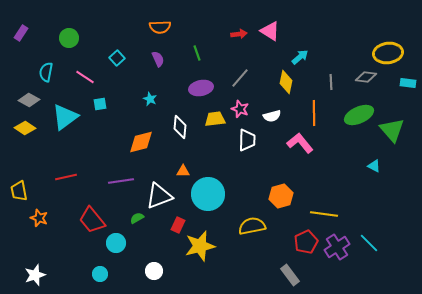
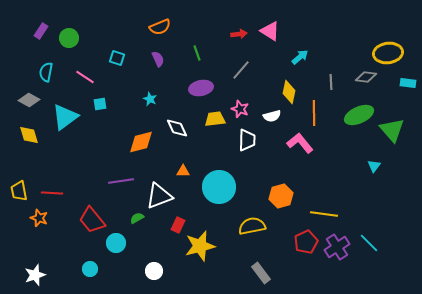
orange semicircle at (160, 27): rotated 20 degrees counterclockwise
purple rectangle at (21, 33): moved 20 px right, 2 px up
cyan square at (117, 58): rotated 28 degrees counterclockwise
gray line at (240, 78): moved 1 px right, 8 px up
yellow diamond at (286, 82): moved 3 px right, 10 px down
white diamond at (180, 127): moved 3 px left, 1 px down; rotated 30 degrees counterclockwise
yellow diamond at (25, 128): moved 4 px right, 7 px down; rotated 40 degrees clockwise
cyan triangle at (374, 166): rotated 40 degrees clockwise
red line at (66, 177): moved 14 px left, 16 px down; rotated 15 degrees clockwise
cyan circle at (208, 194): moved 11 px right, 7 px up
cyan circle at (100, 274): moved 10 px left, 5 px up
gray rectangle at (290, 275): moved 29 px left, 2 px up
